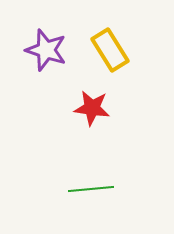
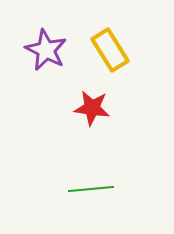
purple star: rotated 9 degrees clockwise
